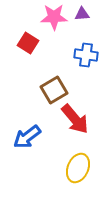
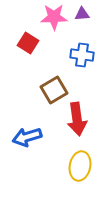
blue cross: moved 4 px left
red arrow: moved 2 px right; rotated 32 degrees clockwise
blue arrow: rotated 20 degrees clockwise
yellow ellipse: moved 2 px right, 2 px up; rotated 12 degrees counterclockwise
